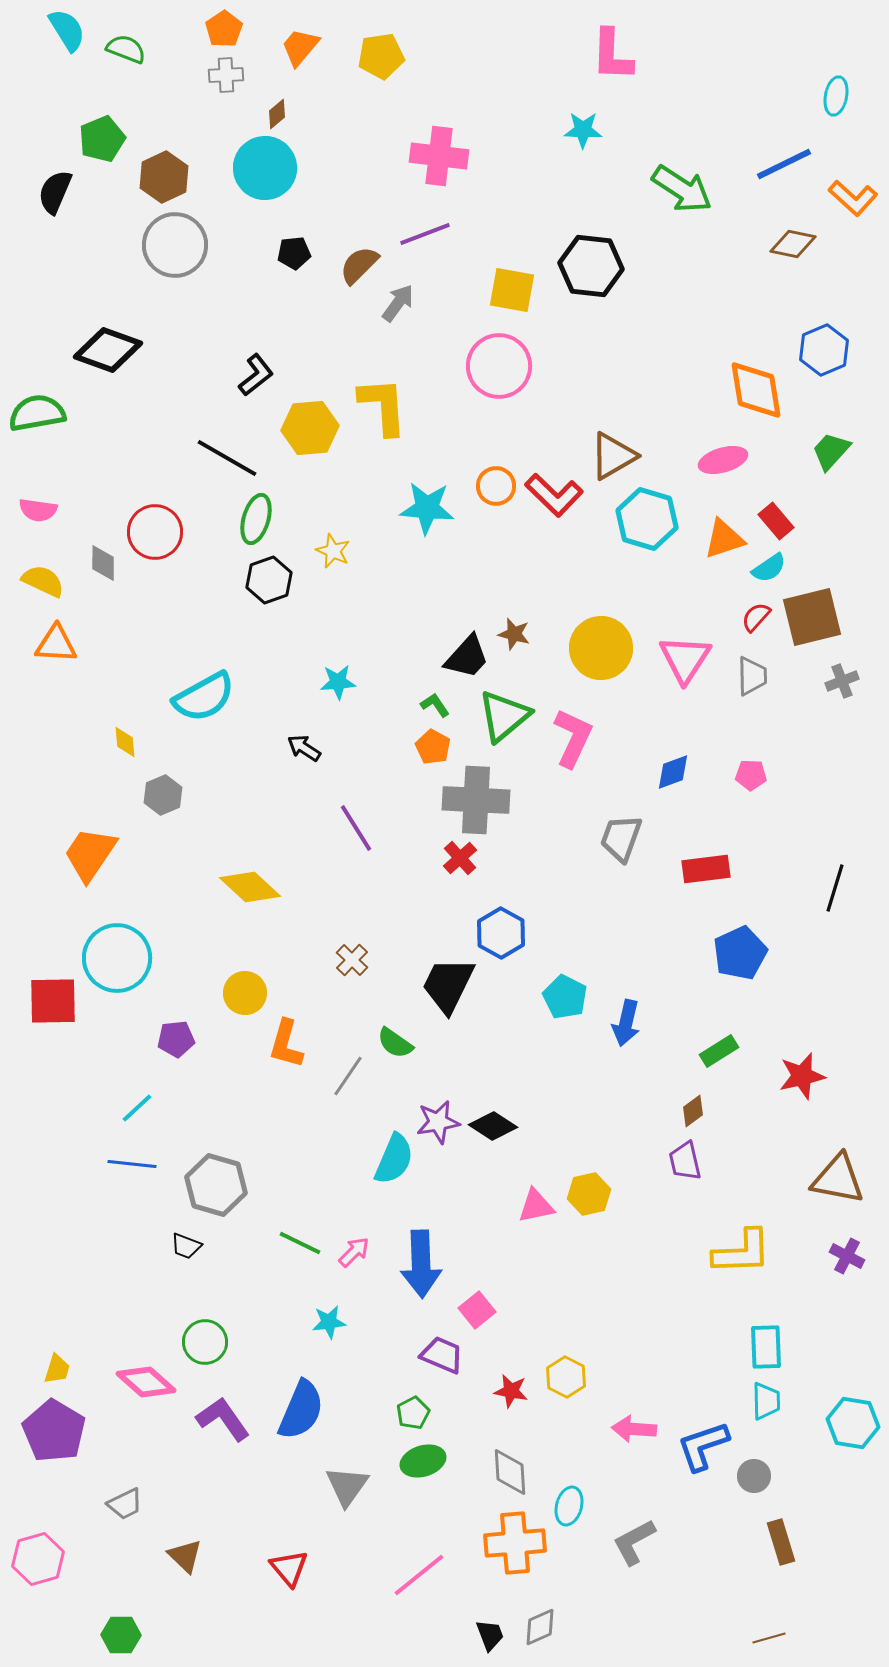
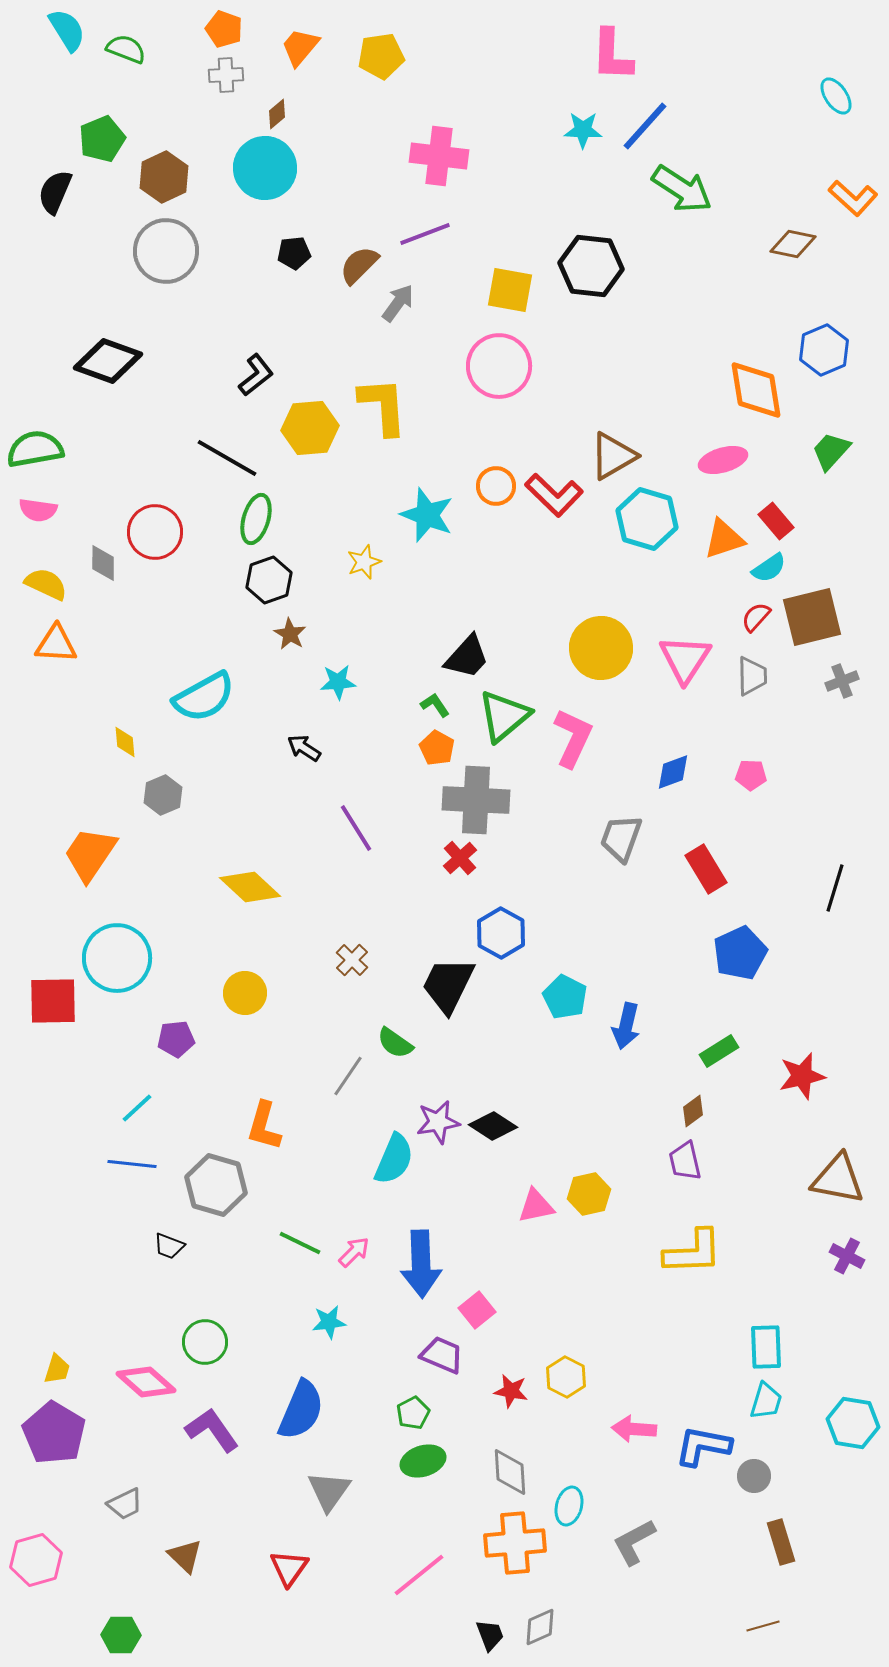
orange pentagon at (224, 29): rotated 18 degrees counterclockwise
cyan ellipse at (836, 96): rotated 45 degrees counterclockwise
blue line at (784, 164): moved 139 px left, 38 px up; rotated 22 degrees counterclockwise
gray circle at (175, 245): moved 9 px left, 6 px down
yellow square at (512, 290): moved 2 px left
black diamond at (108, 350): moved 11 px down
green semicircle at (37, 413): moved 2 px left, 36 px down
cyan star at (427, 508): moved 7 px down; rotated 16 degrees clockwise
yellow star at (333, 551): moved 31 px right, 11 px down; rotated 28 degrees clockwise
yellow semicircle at (43, 581): moved 3 px right, 3 px down
brown star at (514, 634): moved 224 px left; rotated 16 degrees clockwise
orange pentagon at (433, 747): moved 4 px right, 1 px down
red rectangle at (706, 869): rotated 66 degrees clockwise
blue arrow at (626, 1023): moved 3 px down
orange L-shape at (286, 1044): moved 22 px left, 82 px down
black trapezoid at (186, 1246): moved 17 px left
yellow L-shape at (742, 1252): moved 49 px left
cyan trapezoid at (766, 1401): rotated 18 degrees clockwise
purple L-shape at (223, 1419): moved 11 px left, 11 px down
purple pentagon at (54, 1431): moved 2 px down
blue L-shape at (703, 1446): rotated 30 degrees clockwise
gray triangle at (347, 1486): moved 18 px left, 5 px down
pink hexagon at (38, 1559): moved 2 px left, 1 px down
red triangle at (289, 1568): rotated 15 degrees clockwise
brown line at (769, 1638): moved 6 px left, 12 px up
